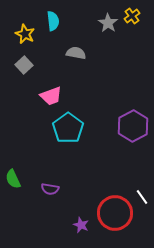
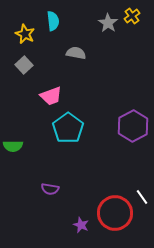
green semicircle: moved 33 px up; rotated 66 degrees counterclockwise
